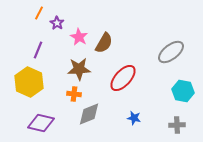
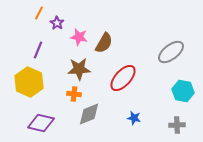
pink star: rotated 18 degrees counterclockwise
